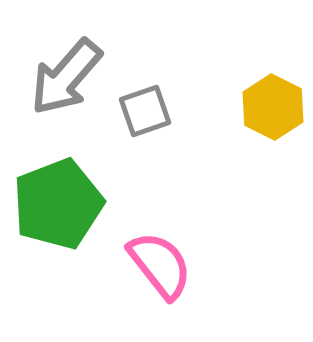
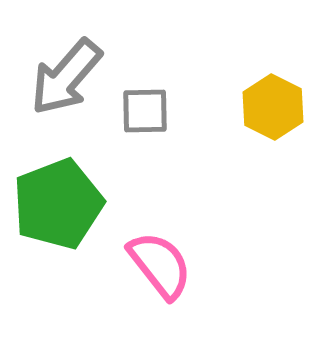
gray square: rotated 18 degrees clockwise
